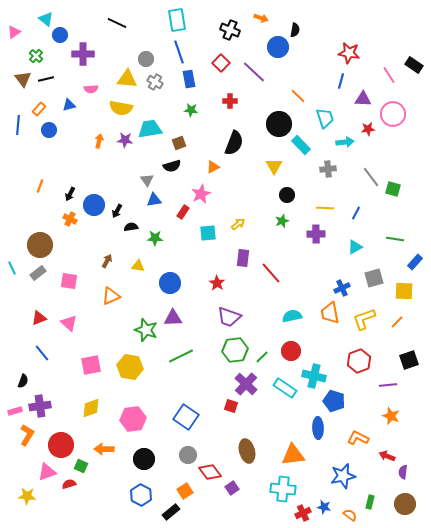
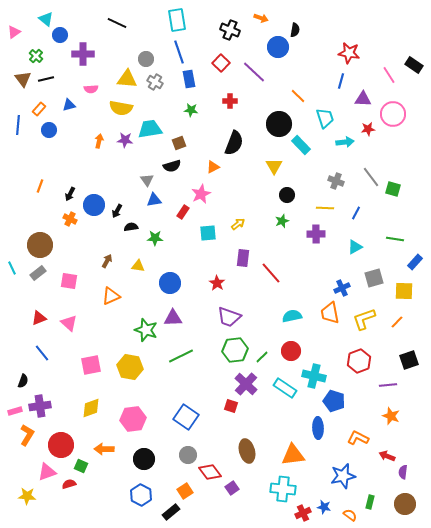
gray cross at (328, 169): moved 8 px right, 12 px down; rotated 28 degrees clockwise
